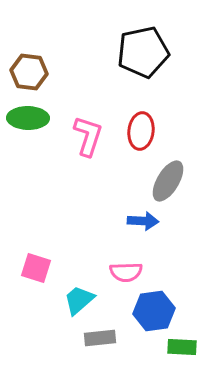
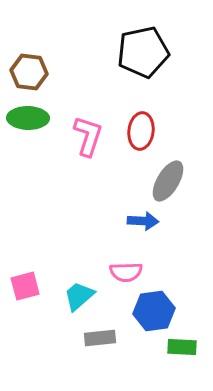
pink square: moved 11 px left, 18 px down; rotated 32 degrees counterclockwise
cyan trapezoid: moved 4 px up
